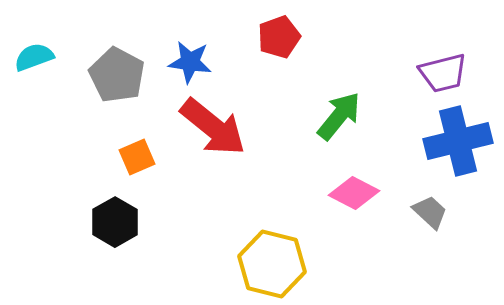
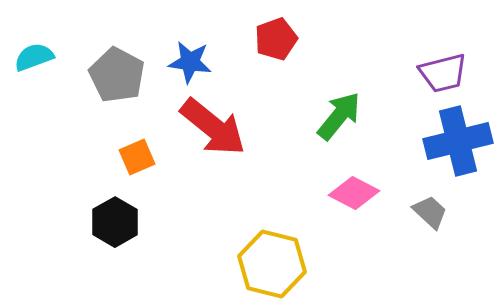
red pentagon: moved 3 px left, 2 px down
